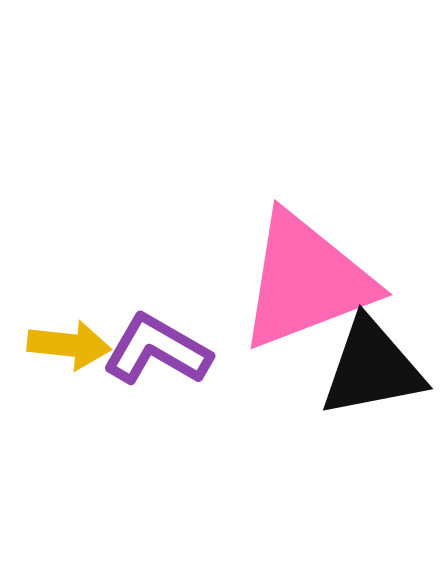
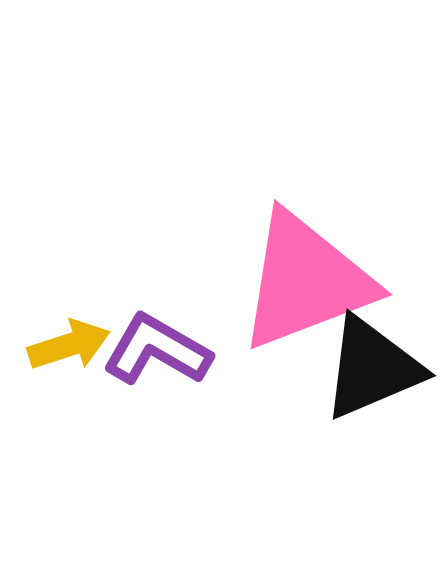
yellow arrow: rotated 24 degrees counterclockwise
black triangle: rotated 12 degrees counterclockwise
